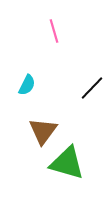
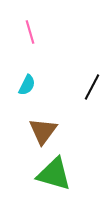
pink line: moved 24 px left, 1 px down
black line: moved 1 px up; rotated 16 degrees counterclockwise
green triangle: moved 13 px left, 11 px down
